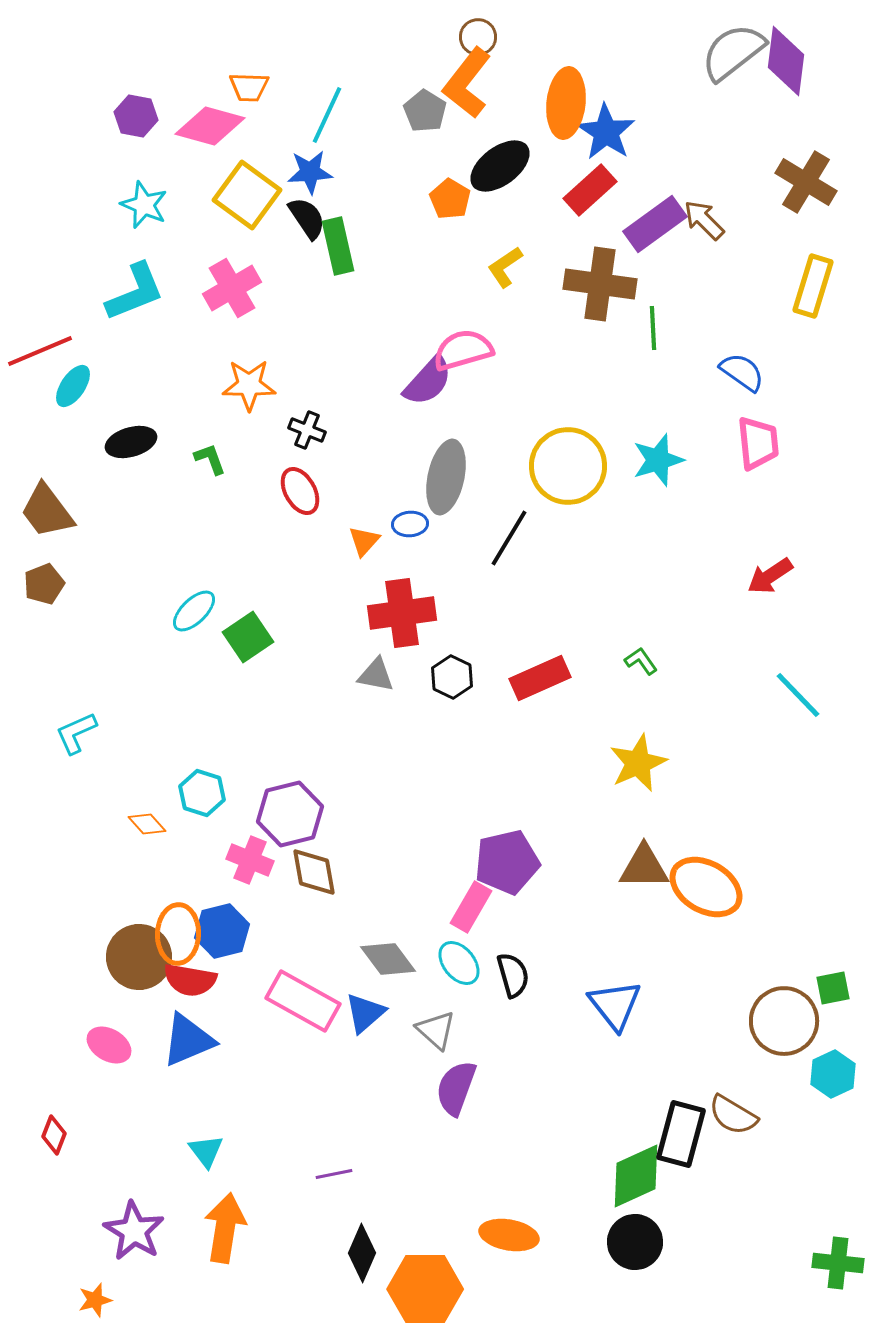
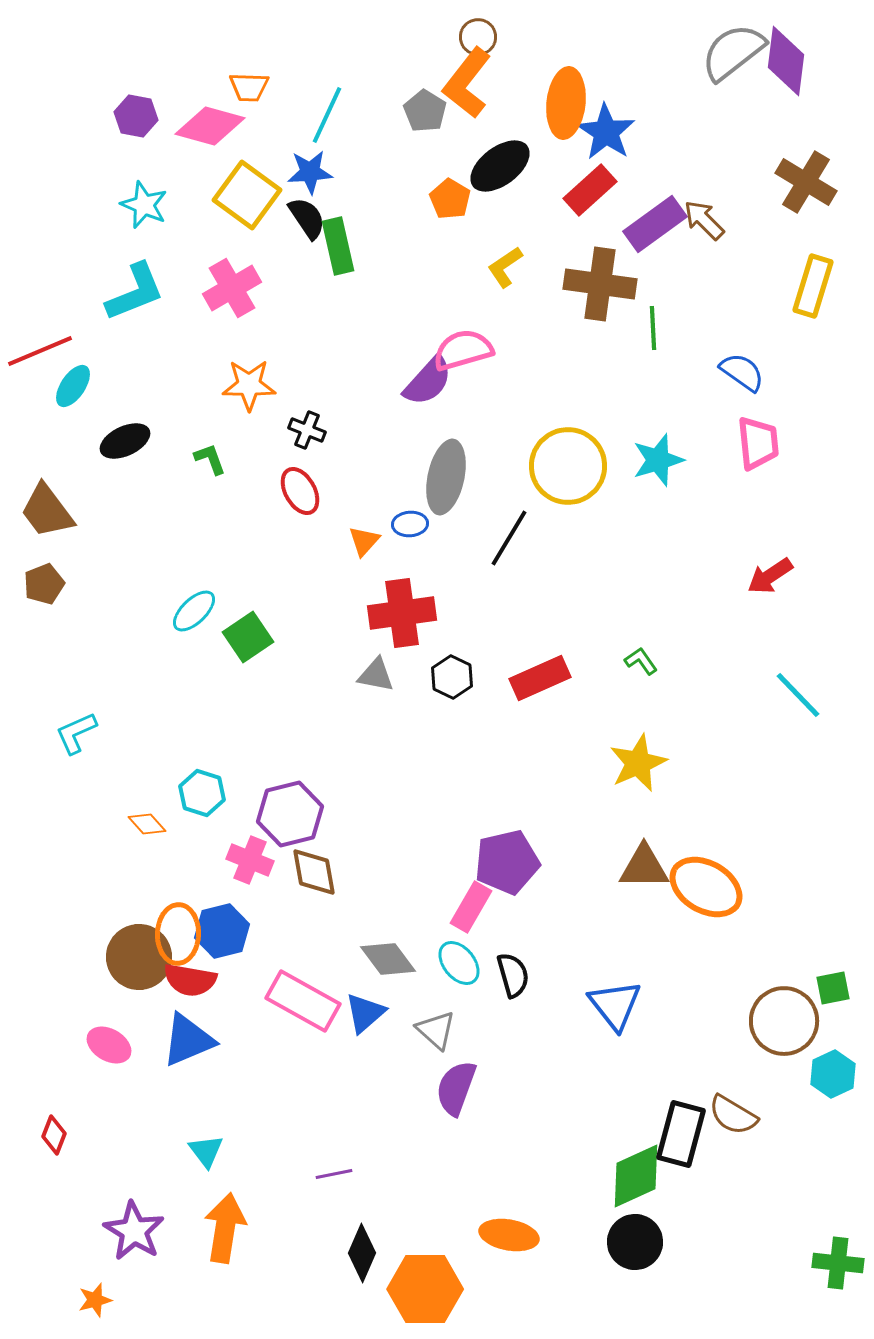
black ellipse at (131, 442): moved 6 px left, 1 px up; rotated 9 degrees counterclockwise
